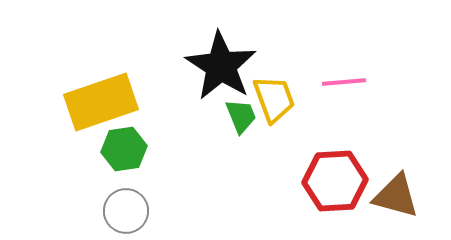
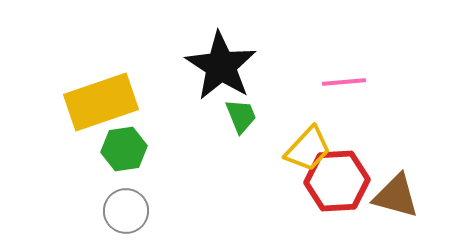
yellow trapezoid: moved 34 px right, 50 px down; rotated 63 degrees clockwise
red hexagon: moved 2 px right
